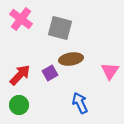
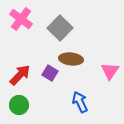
gray square: rotated 30 degrees clockwise
brown ellipse: rotated 15 degrees clockwise
purple square: rotated 28 degrees counterclockwise
blue arrow: moved 1 px up
